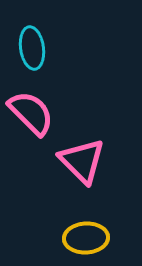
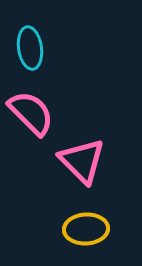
cyan ellipse: moved 2 px left
yellow ellipse: moved 9 px up
